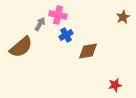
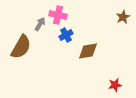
brown semicircle: rotated 20 degrees counterclockwise
